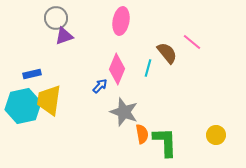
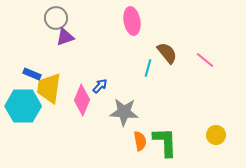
pink ellipse: moved 11 px right; rotated 20 degrees counterclockwise
purple triangle: moved 1 px right, 1 px down
pink line: moved 13 px right, 18 px down
pink diamond: moved 35 px left, 31 px down
blue rectangle: rotated 36 degrees clockwise
yellow trapezoid: moved 12 px up
cyan hexagon: rotated 12 degrees clockwise
gray star: rotated 16 degrees counterclockwise
orange semicircle: moved 2 px left, 7 px down
